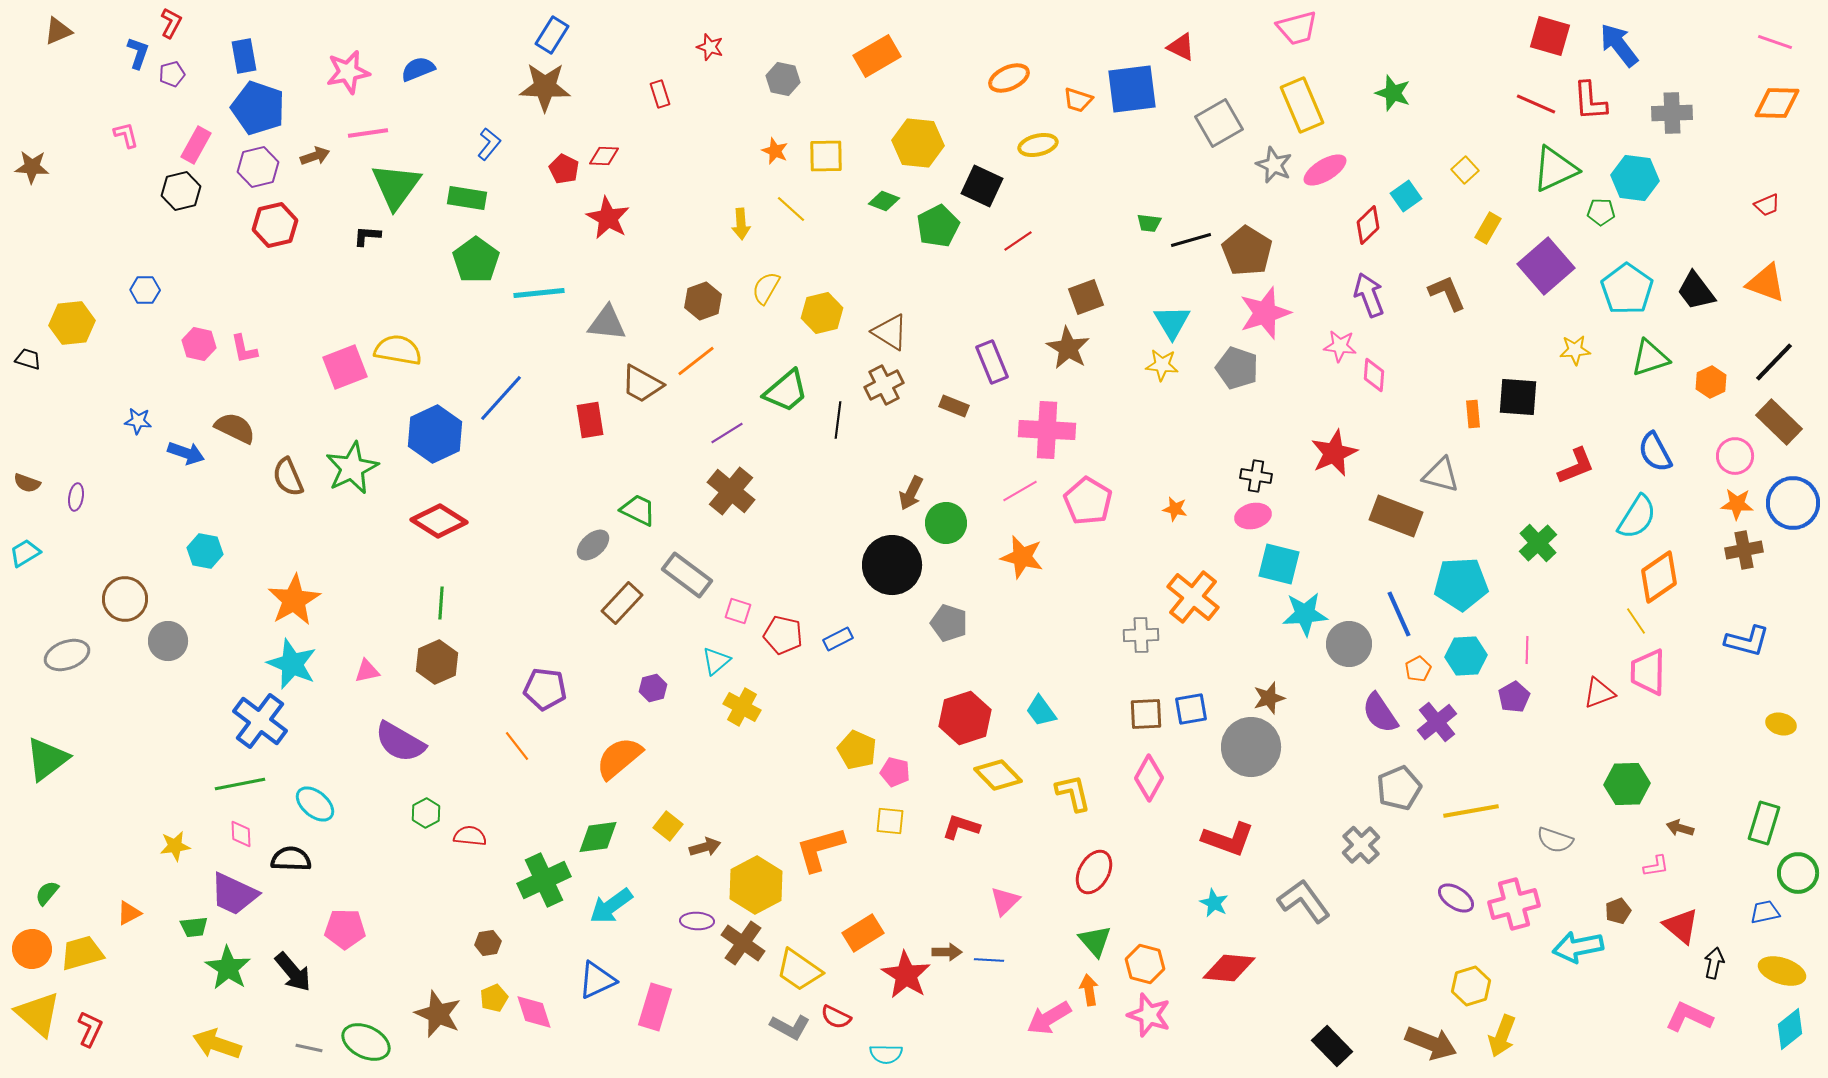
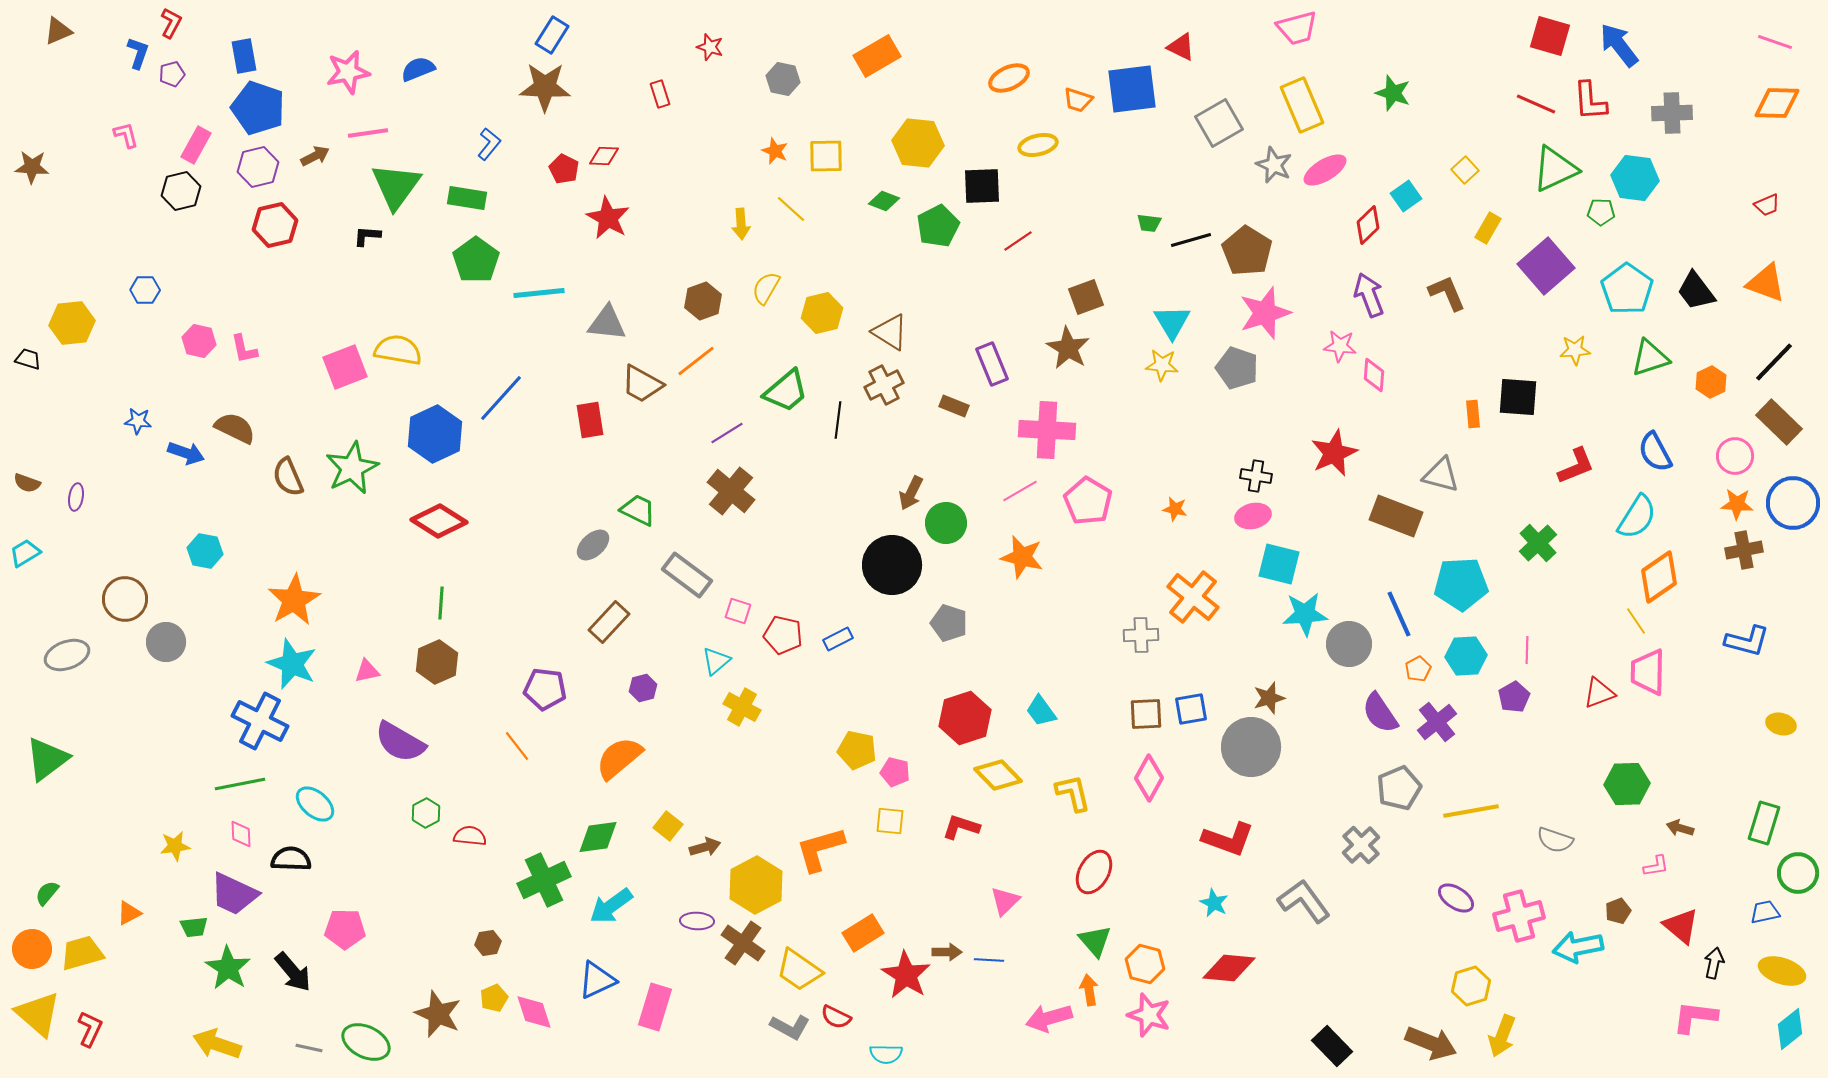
brown arrow at (315, 156): rotated 8 degrees counterclockwise
black square at (982, 186): rotated 27 degrees counterclockwise
pink hexagon at (199, 344): moved 3 px up
purple rectangle at (992, 362): moved 2 px down
brown rectangle at (622, 603): moved 13 px left, 19 px down
gray circle at (168, 641): moved 2 px left, 1 px down
purple hexagon at (653, 688): moved 10 px left
blue cross at (260, 721): rotated 10 degrees counterclockwise
yellow pentagon at (857, 750): rotated 12 degrees counterclockwise
pink cross at (1514, 904): moved 5 px right, 12 px down
pink L-shape at (1689, 1017): moved 6 px right; rotated 18 degrees counterclockwise
pink arrow at (1049, 1018): rotated 15 degrees clockwise
